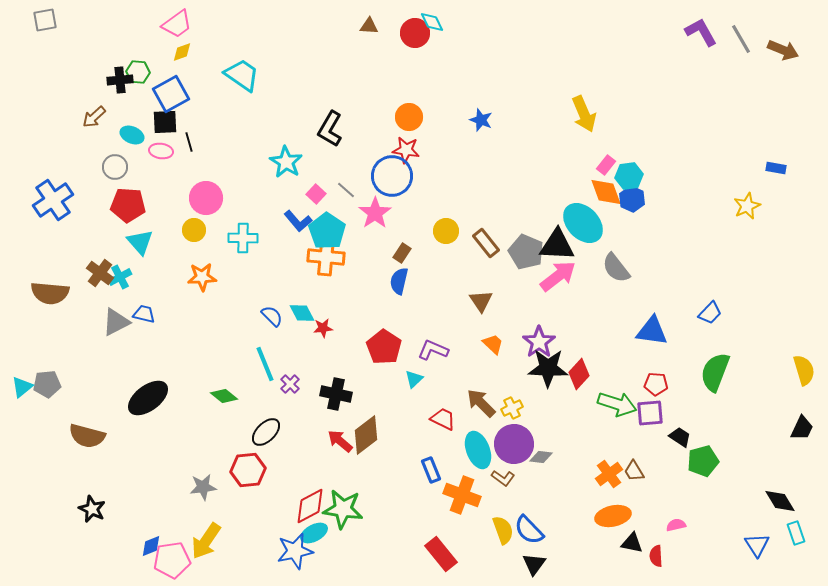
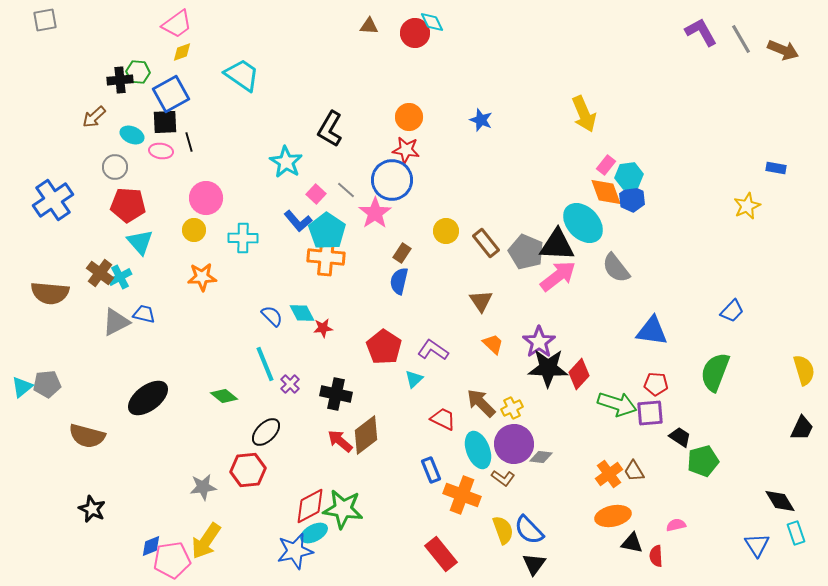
blue circle at (392, 176): moved 4 px down
blue trapezoid at (710, 313): moved 22 px right, 2 px up
purple L-shape at (433, 350): rotated 12 degrees clockwise
